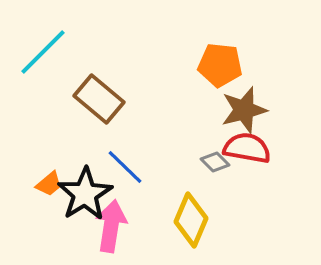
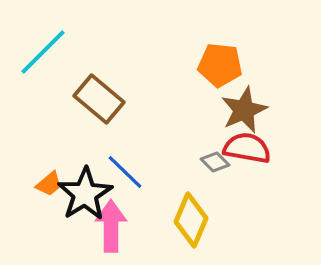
brown star: rotated 9 degrees counterclockwise
blue line: moved 5 px down
pink arrow: rotated 9 degrees counterclockwise
